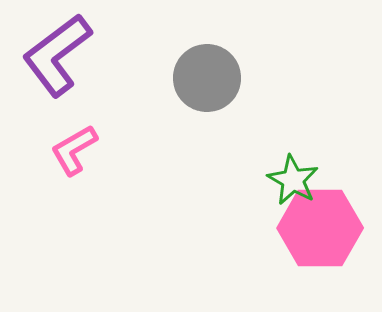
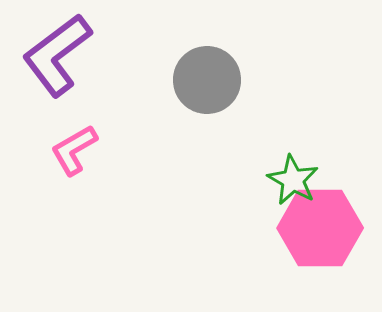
gray circle: moved 2 px down
